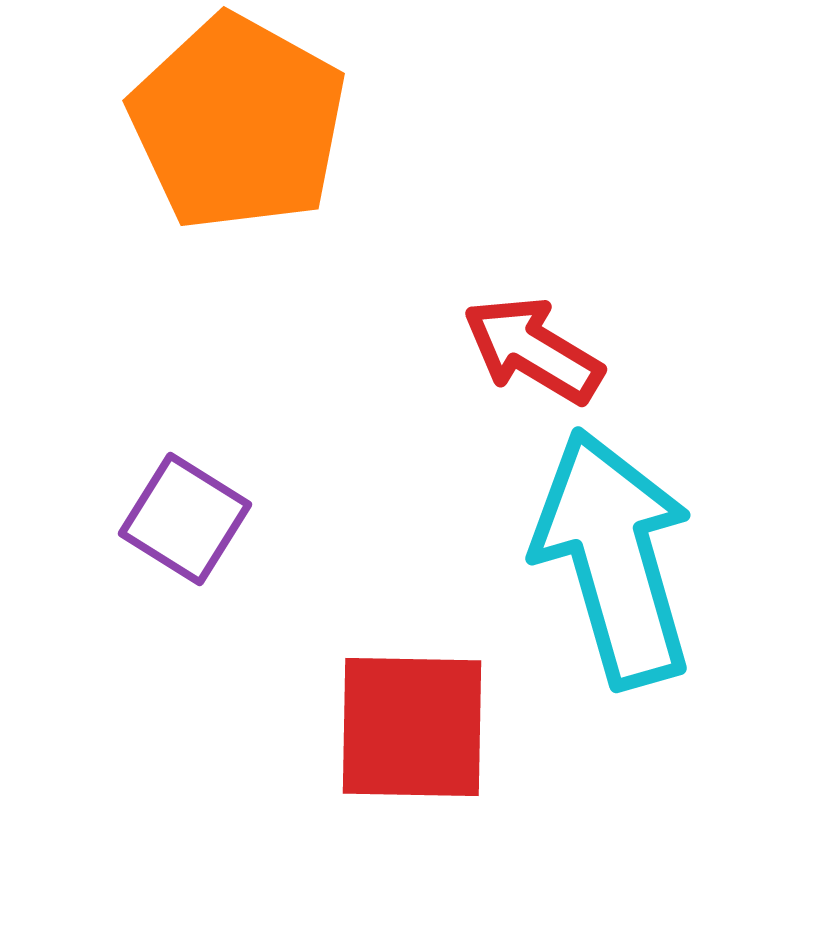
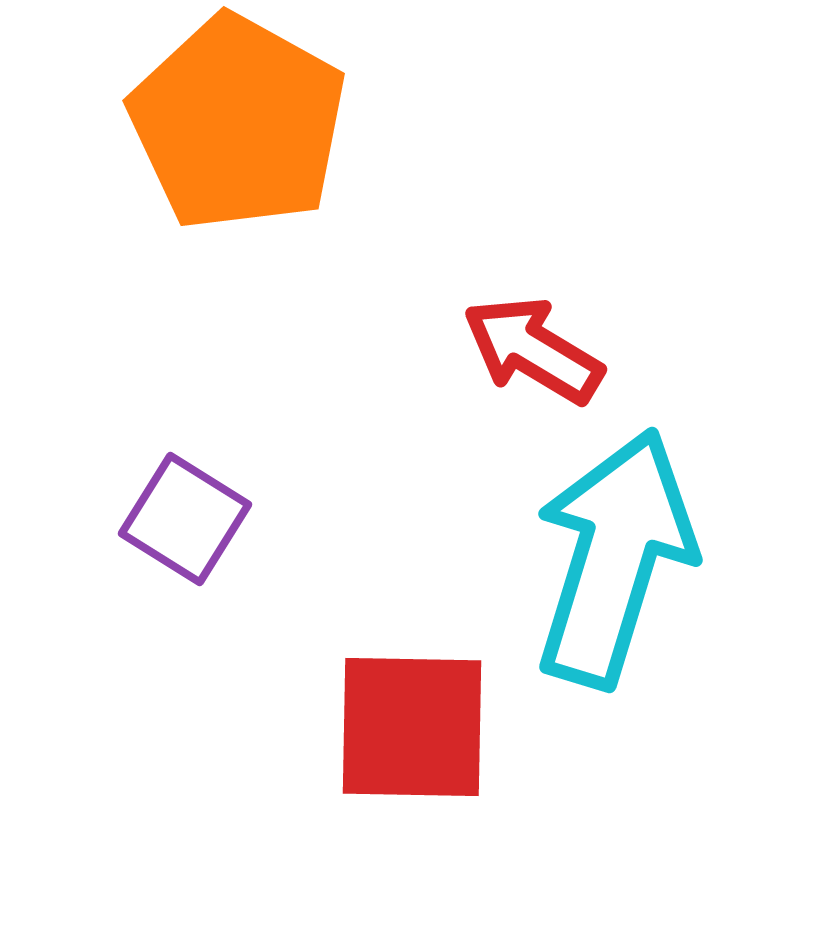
cyan arrow: rotated 33 degrees clockwise
